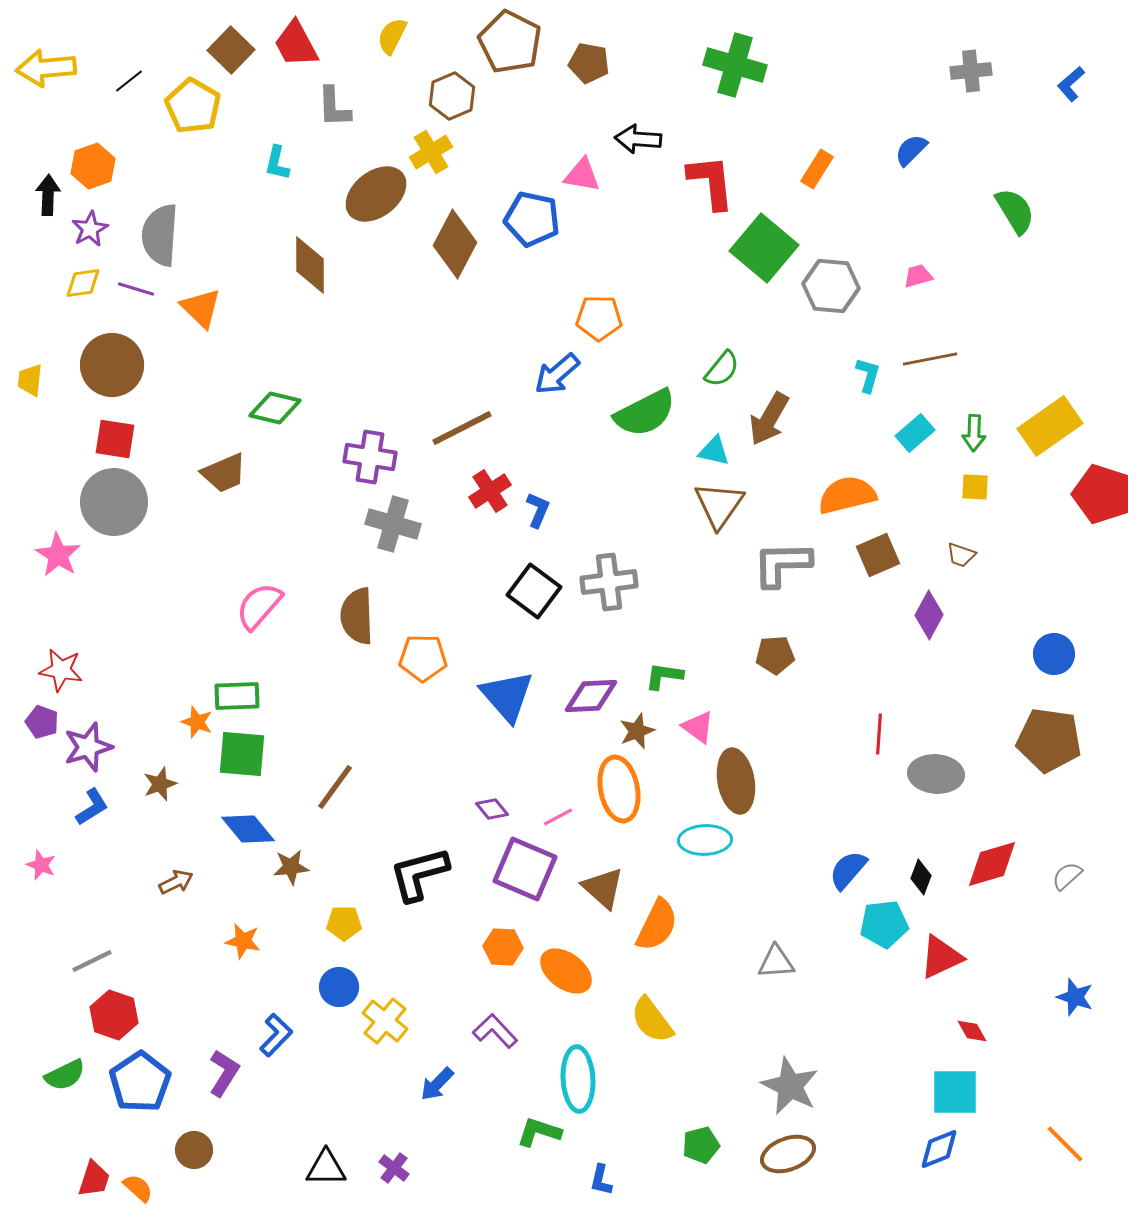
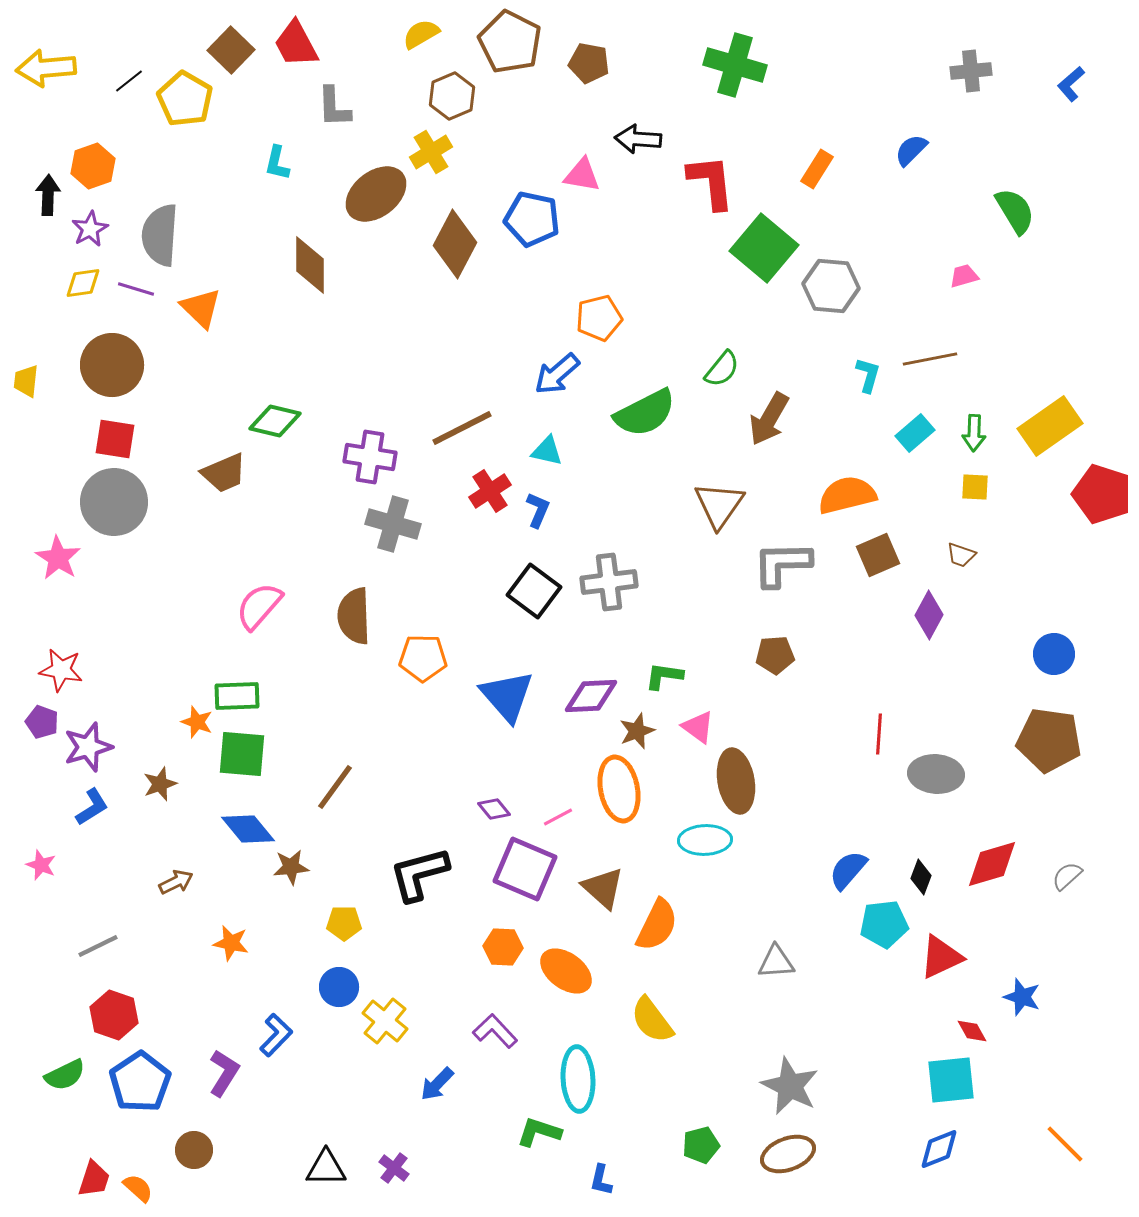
yellow semicircle at (392, 36): moved 29 px right, 2 px up; rotated 33 degrees clockwise
yellow pentagon at (193, 106): moved 8 px left, 7 px up
pink trapezoid at (918, 276): moved 46 px right
orange pentagon at (599, 318): rotated 15 degrees counterclockwise
yellow trapezoid at (30, 380): moved 4 px left, 1 px down
green diamond at (275, 408): moved 13 px down
cyan triangle at (714, 451): moved 167 px left
pink star at (58, 555): moved 3 px down
brown semicircle at (357, 616): moved 3 px left
purple diamond at (492, 809): moved 2 px right
orange star at (243, 941): moved 12 px left, 2 px down
gray line at (92, 961): moved 6 px right, 15 px up
blue star at (1075, 997): moved 53 px left
cyan square at (955, 1092): moved 4 px left, 12 px up; rotated 6 degrees counterclockwise
